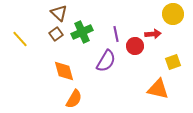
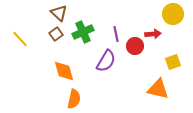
green cross: moved 1 px right
orange semicircle: rotated 18 degrees counterclockwise
